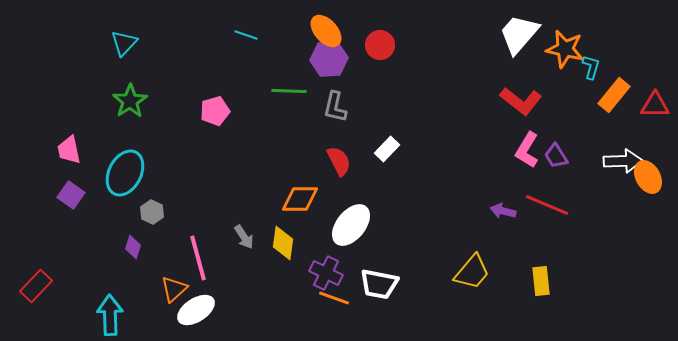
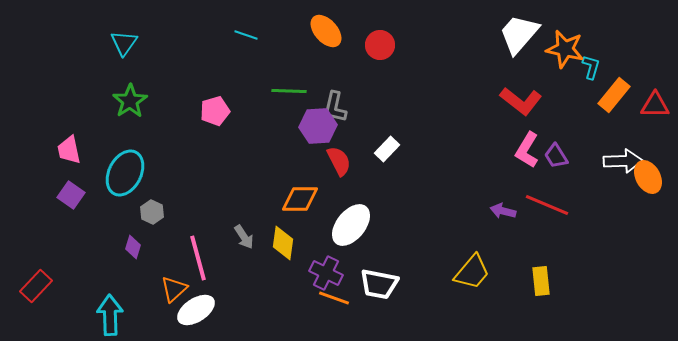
cyan triangle at (124, 43): rotated 8 degrees counterclockwise
purple hexagon at (329, 59): moved 11 px left, 67 px down
